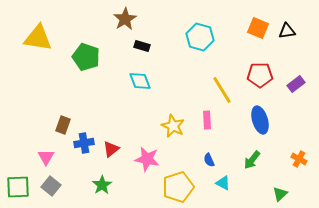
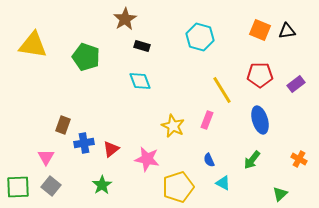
orange square: moved 2 px right, 2 px down
yellow triangle: moved 5 px left, 7 px down
pink rectangle: rotated 24 degrees clockwise
